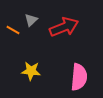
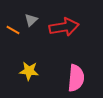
red arrow: rotated 12 degrees clockwise
yellow star: moved 2 px left
pink semicircle: moved 3 px left, 1 px down
